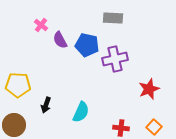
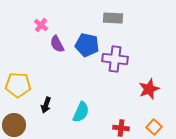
purple semicircle: moved 3 px left, 4 px down
purple cross: rotated 20 degrees clockwise
